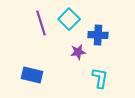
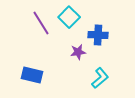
cyan square: moved 2 px up
purple line: rotated 15 degrees counterclockwise
cyan L-shape: rotated 40 degrees clockwise
